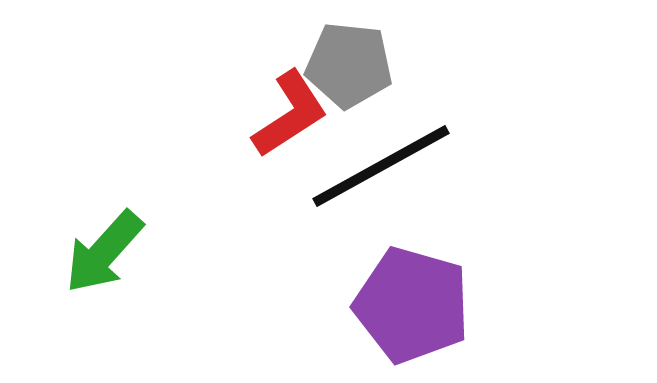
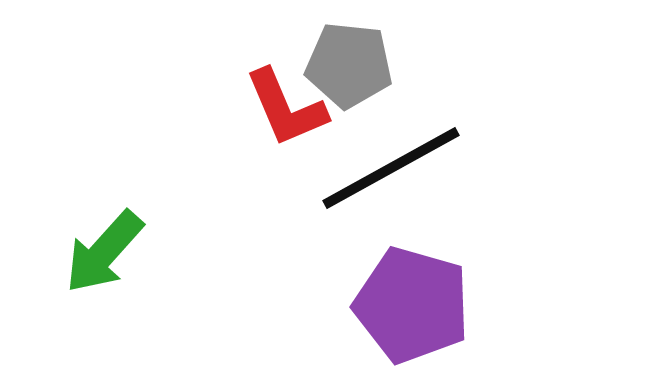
red L-shape: moved 4 px left, 6 px up; rotated 100 degrees clockwise
black line: moved 10 px right, 2 px down
